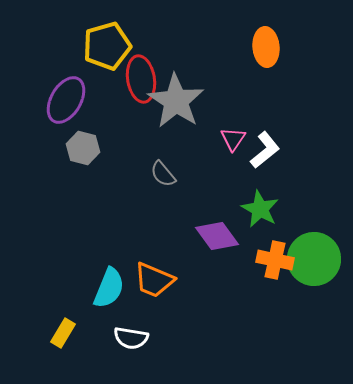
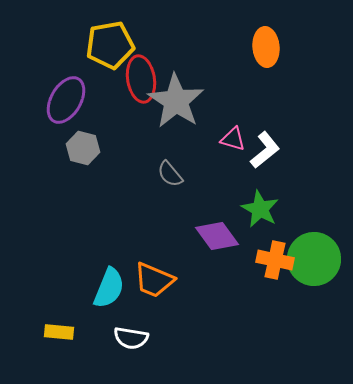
yellow pentagon: moved 3 px right, 1 px up; rotated 6 degrees clockwise
pink triangle: rotated 48 degrees counterclockwise
gray semicircle: moved 7 px right
yellow rectangle: moved 4 px left, 1 px up; rotated 64 degrees clockwise
